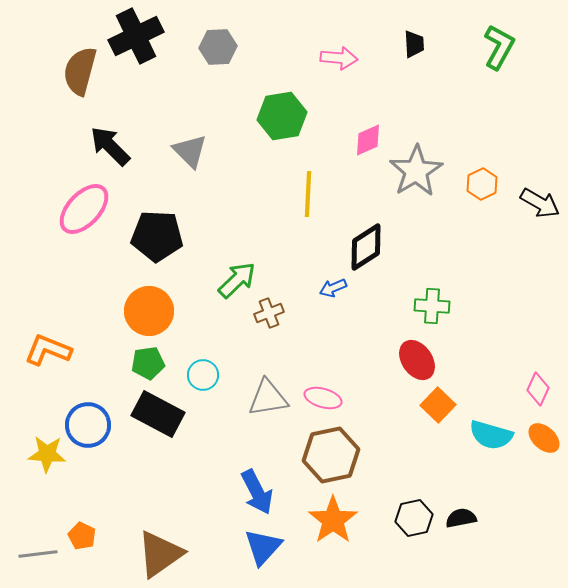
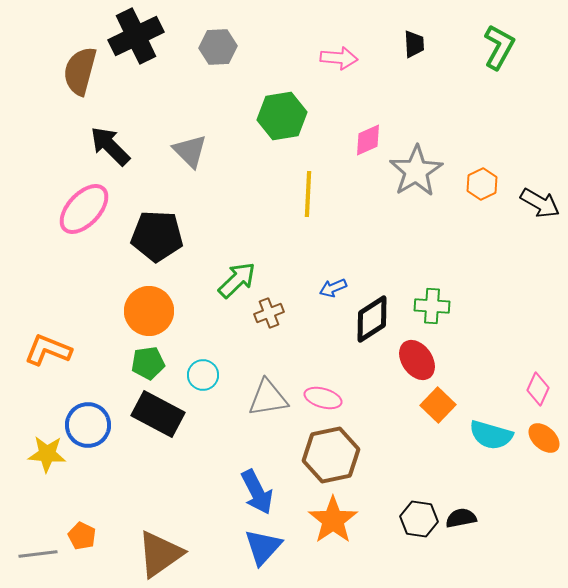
black diamond at (366, 247): moved 6 px right, 72 px down
black hexagon at (414, 518): moved 5 px right, 1 px down; rotated 21 degrees clockwise
